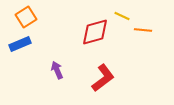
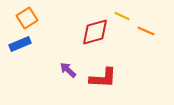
orange square: moved 1 px right, 1 px down
orange line: moved 3 px right, 1 px down; rotated 18 degrees clockwise
purple arrow: moved 11 px right; rotated 24 degrees counterclockwise
red L-shape: rotated 40 degrees clockwise
